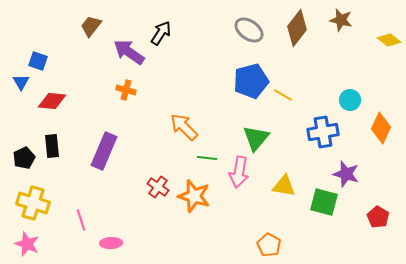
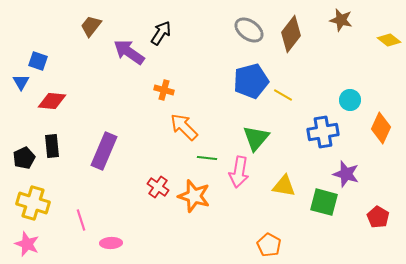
brown diamond: moved 6 px left, 6 px down
orange cross: moved 38 px right
